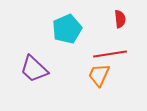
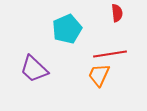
red semicircle: moved 3 px left, 6 px up
